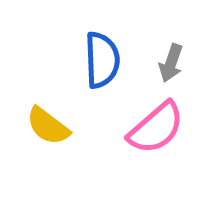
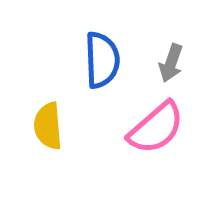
yellow semicircle: rotated 48 degrees clockwise
